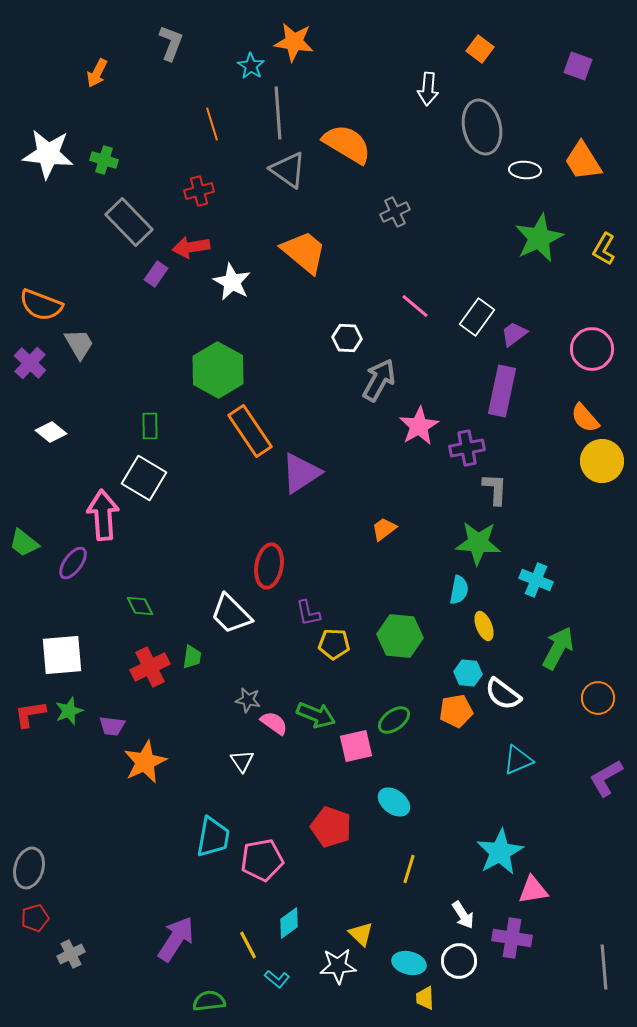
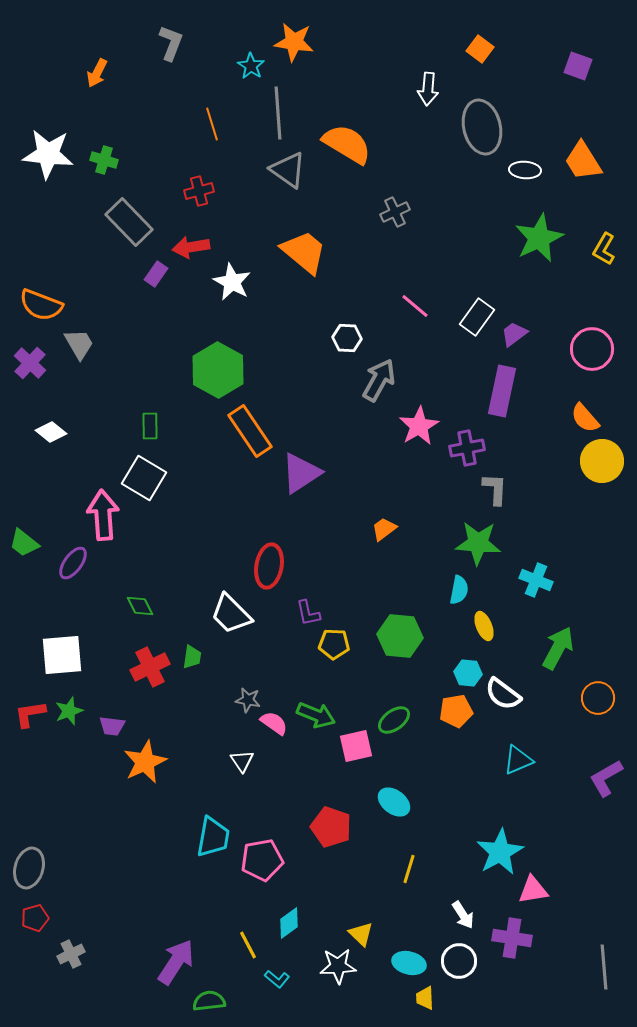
purple arrow at (176, 939): moved 23 px down
